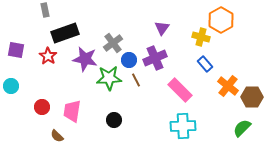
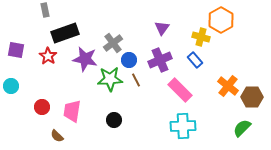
purple cross: moved 5 px right, 2 px down
blue rectangle: moved 10 px left, 4 px up
green star: moved 1 px right, 1 px down
